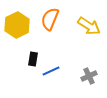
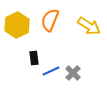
orange semicircle: moved 1 px down
black rectangle: moved 1 px right, 1 px up; rotated 16 degrees counterclockwise
gray cross: moved 16 px left, 3 px up; rotated 21 degrees counterclockwise
